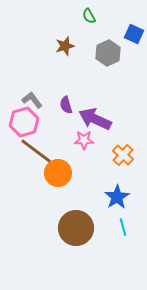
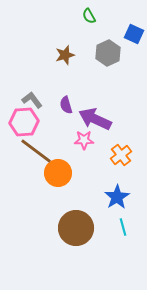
brown star: moved 9 px down
pink hexagon: rotated 12 degrees clockwise
orange cross: moved 2 px left; rotated 10 degrees clockwise
